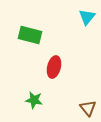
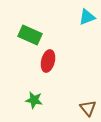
cyan triangle: rotated 30 degrees clockwise
green rectangle: rotated 10 degrees clockwise
red ellipse: moved 6 px left, 6 px up
